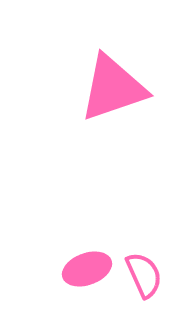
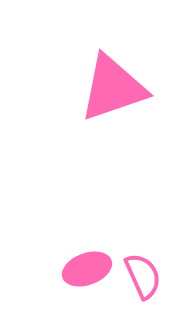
pink semicircle: moved 1 px left, 1 px down
